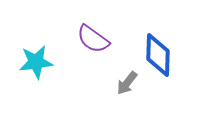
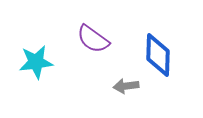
gray arrow: moved 1 px left, 3 px down; rotated 45 degrees clockwise
